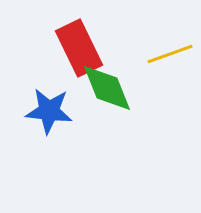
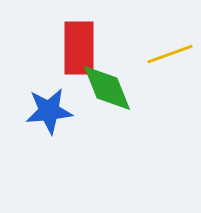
red rectangle: rotated 26 degrees clockwise
blue star: rotated 12 degrees counterclockwise
